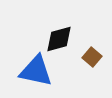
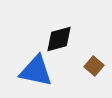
brown square: moved 2 px right, 9 px down
